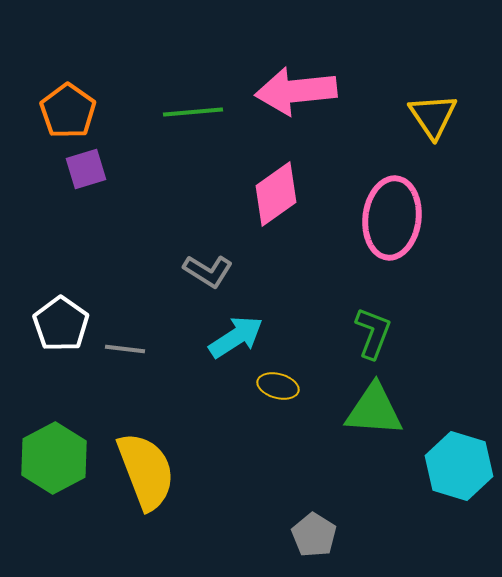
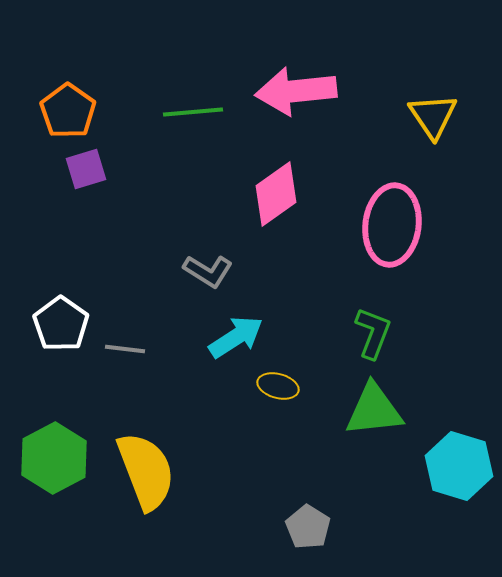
pink ellipse: moved 7 px down
green triangle: rotated 10 degrees counterclockwise
gray pentagon: moved 6 px left, 8 px up
